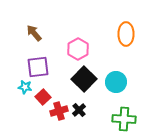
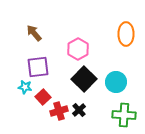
green cross: moved 4 px up
